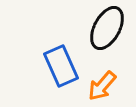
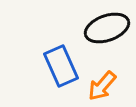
black ellipse: rotated 42 degrees clockwise
